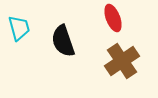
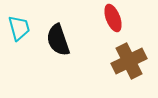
black semicircle: moved 5 px left, 1 px up
brown cross: moved 7 px right; rotated 8 degrees clockwise
